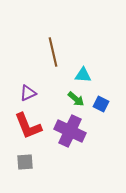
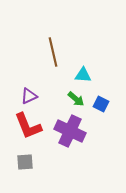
purple triangle: moved 1 px right, 3 px down
